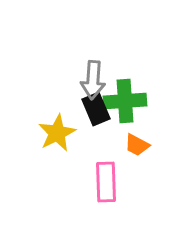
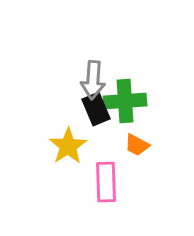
yellow star: moved 11 px right, 13 px down; rotated 6 degrees counterclockwise
